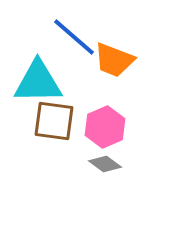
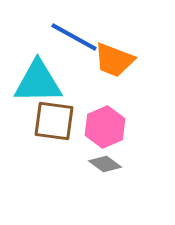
blue line: rotated 12 degrees counterclockwise
